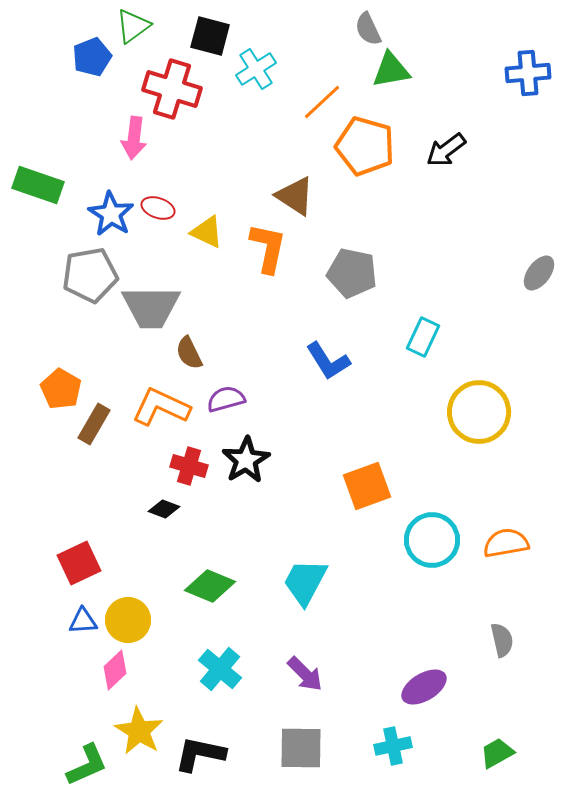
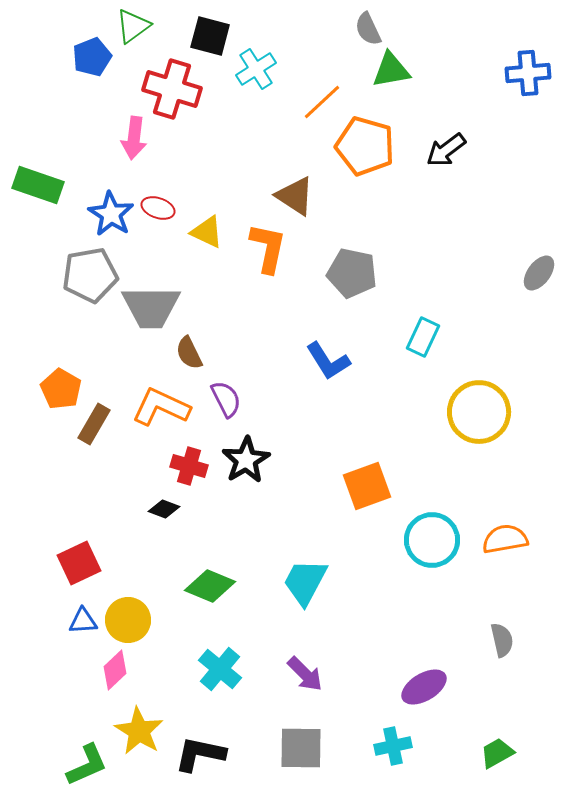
purple semicircle at (226, 399): rotated 78 degrees clockwise
orange semicircle at (506, 543): moved 1 px left, 4 px up
